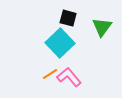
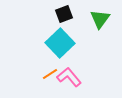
black square: moved 4 px left, 4 px up; rotated 36 degrees counterclockwise
green triangle: moved 2 px left, 8 px up
